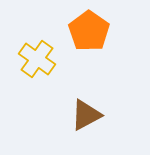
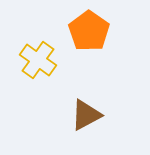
yellow cross: moved 1 px right, 1 px down
